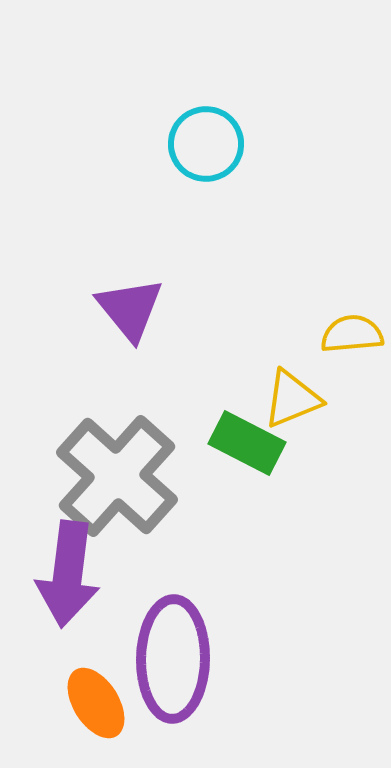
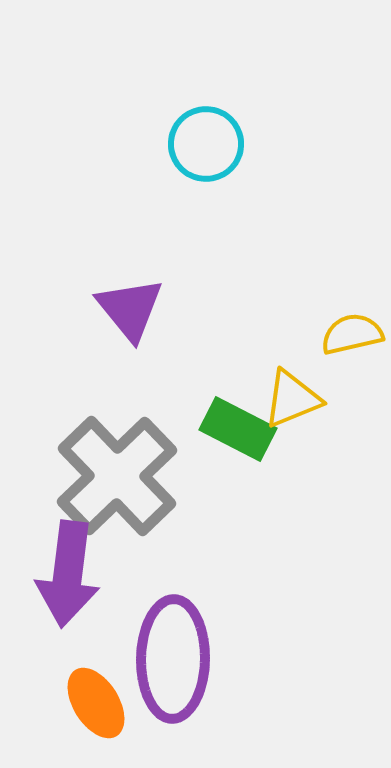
yellow semicircle: rotated 8 degrees counterclockwise
green rectangle: moved 9 px left, 14 px up
gray cross: rotated 4 degrees clockwise
